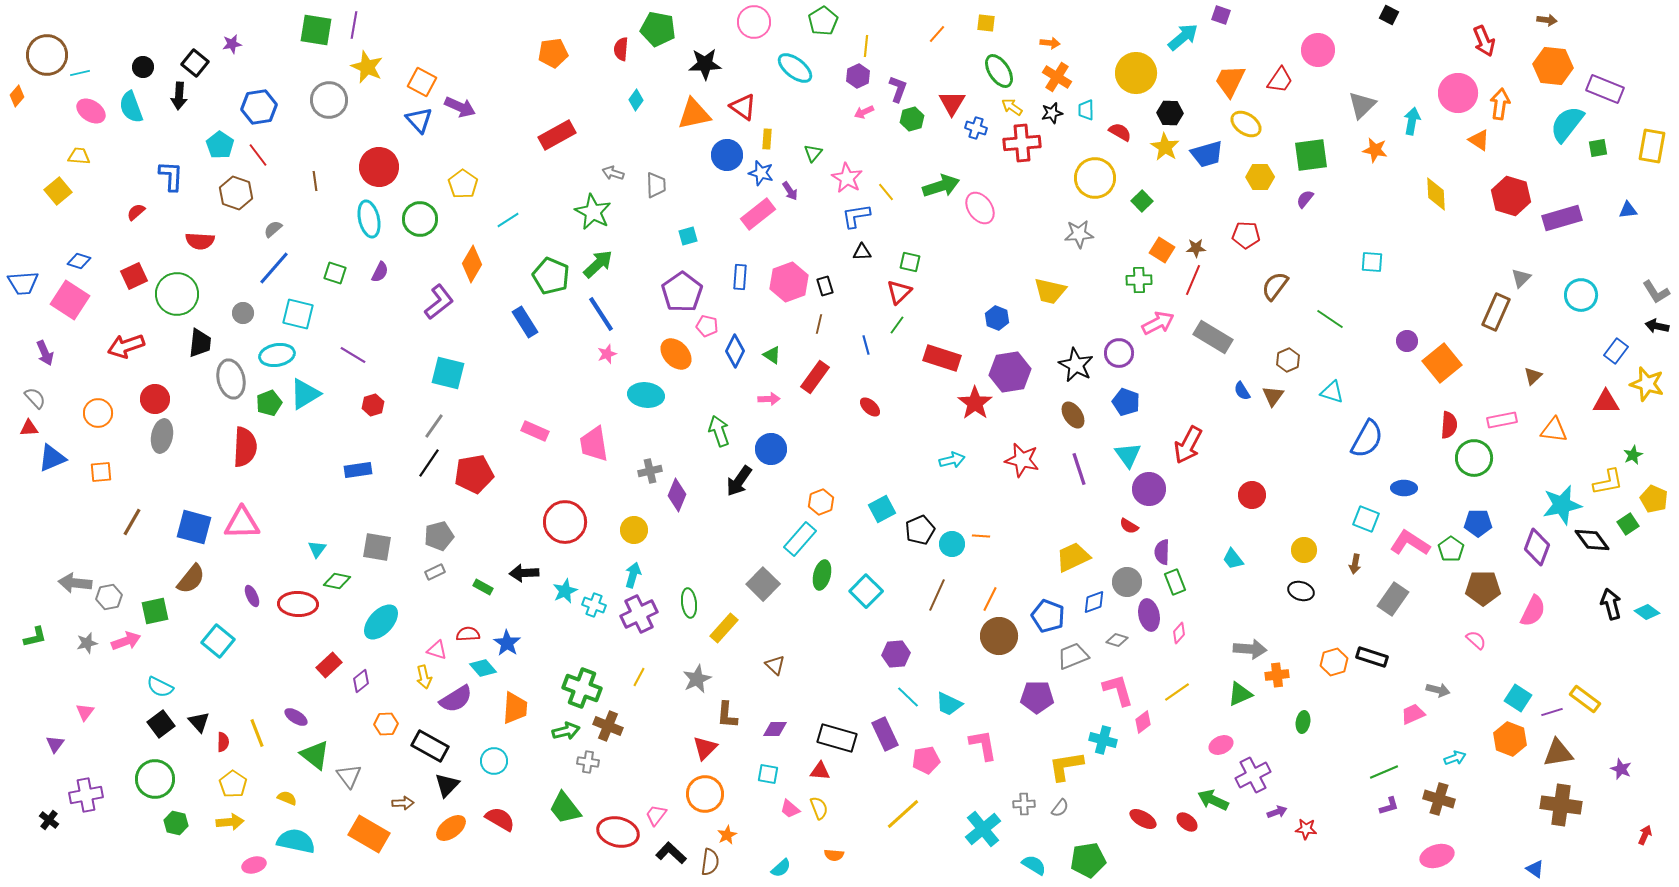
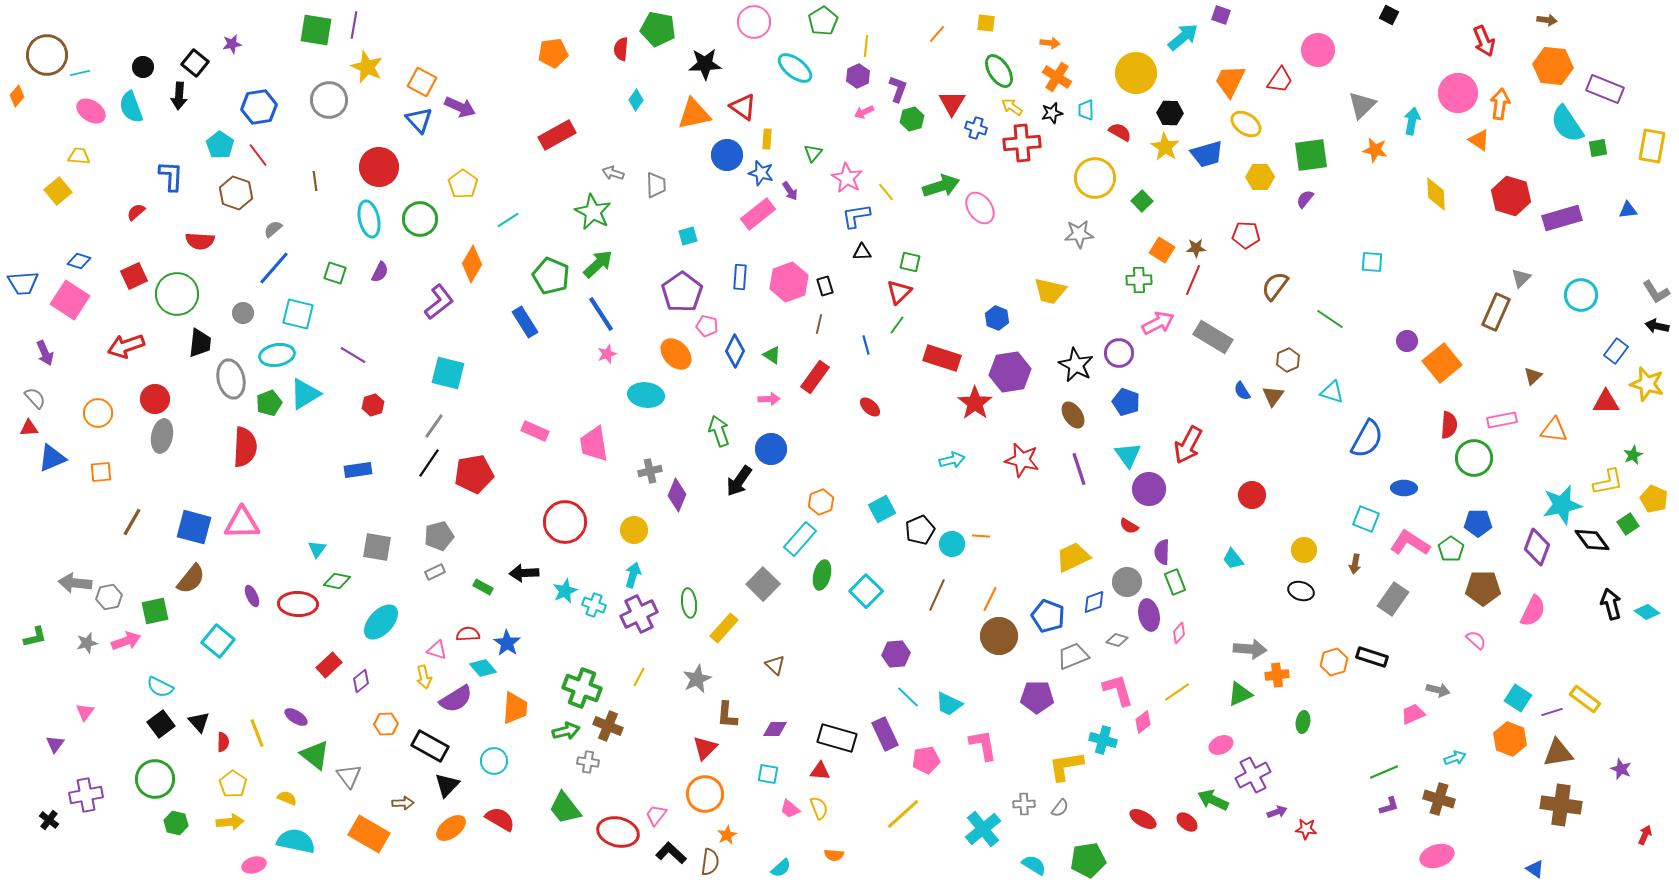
cyan semicircle at (1567, 124): rotated 72 degrees counterclockwise
